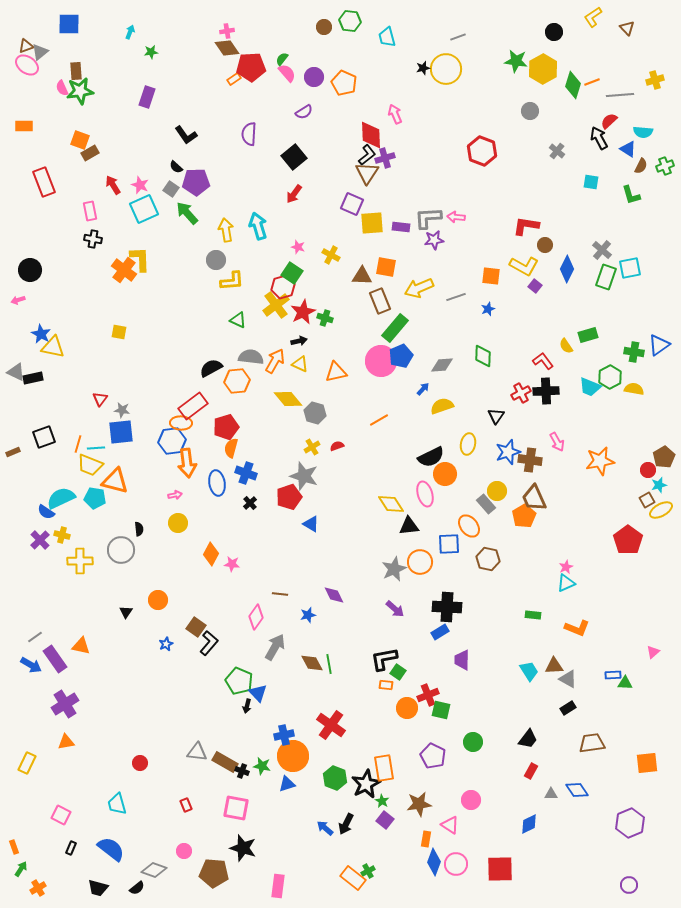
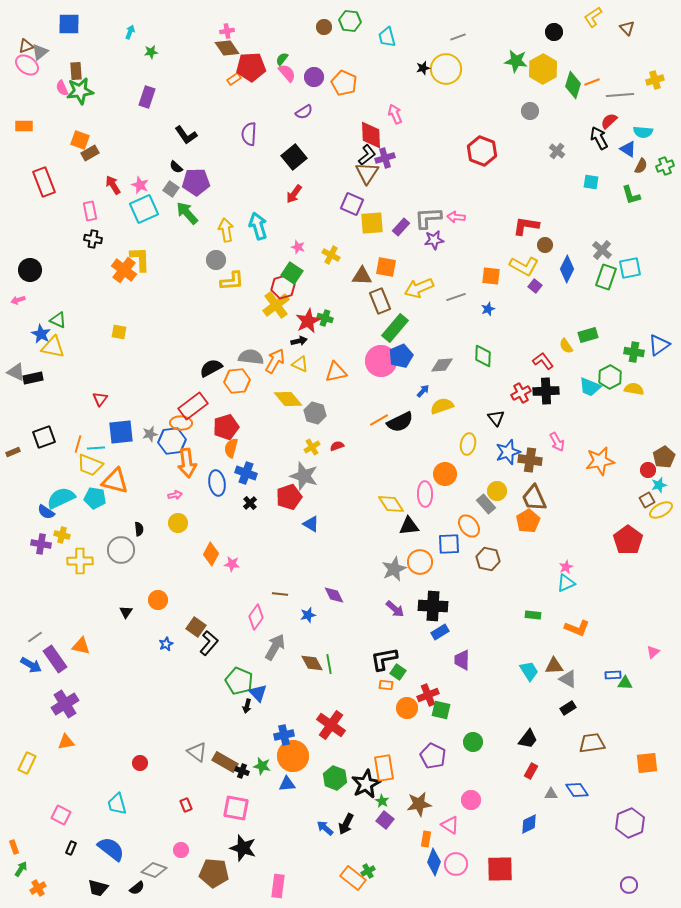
purple rectangle at (401, 227): rotated 54 degrees counterclockwise
red star at (303, 312): moved 5 px right, 9 px down
green triangle at (238, 320): moved 180 px left
blue arrow at (423, 389): moved 2 px down
gray star at (122, 410): moved 28 px right, 24 px down; rotated 21 degrees counterclockwise
black triangle at (496, 416): moved 2 px down; rotated 12 degrees counterclockwise
black semicircle at (431, 457): moved 31 px left, 35 px up
pink ellipse at (425, 494): rotated 15 degrees clockwise
orange pentagon at (524, 516): moved 4 px right, 5 px down
purple cross at (40, 540): moved 1 px right, 4 px down; rotated 36 degrees counterclockwise
black cross at (447, 607): moved 14 px left, 1 px up
gray triangle at (197, 752): rotated 30 degrees clockwise
blue triangle at (287, 784): rotated 12 degrees clockwise
pink circle at (184, 851): moved 3 px left, 1 px up
